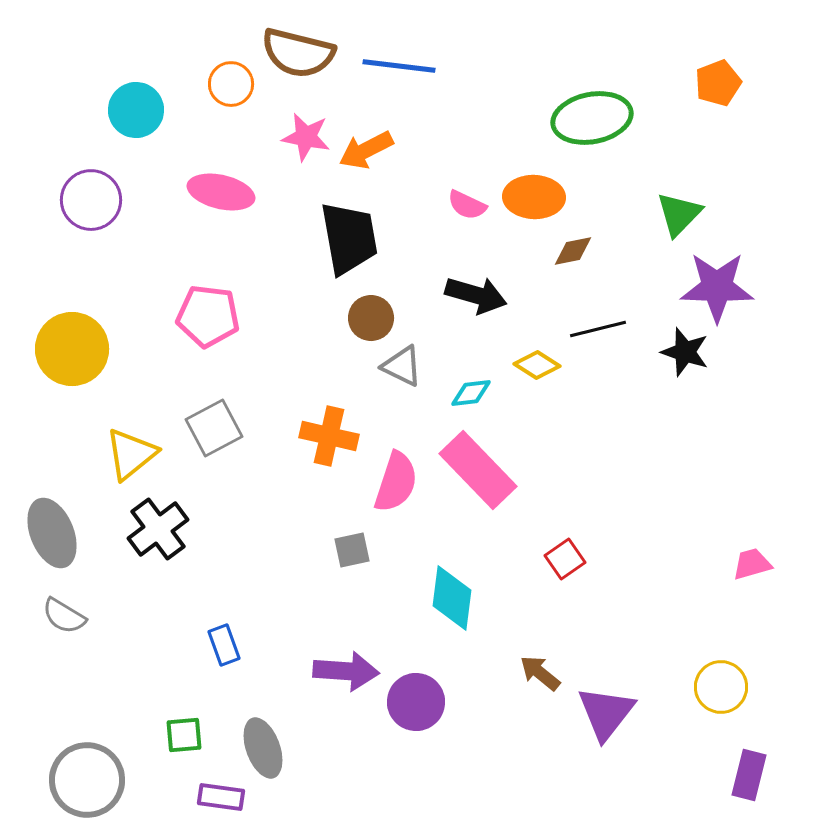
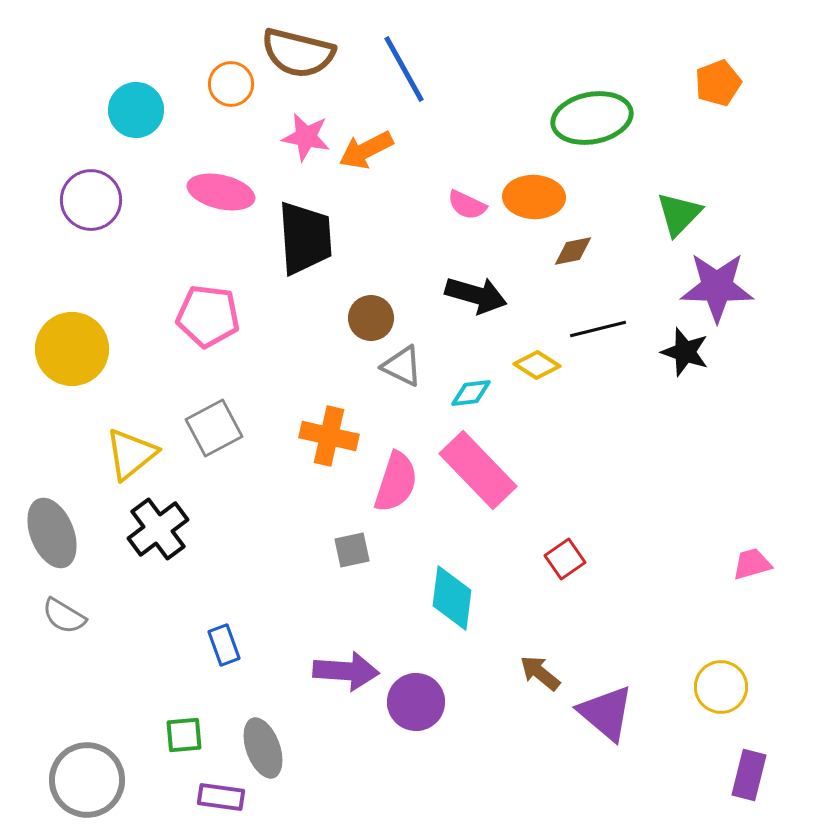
blue line at (399, 66): moved 5 px right, 3 px down; rotated 54 degrees clockwise
black trapezoid at (349, 238): moved 44 px left; rotated 6 degrees clockwise
purple triangle at (606, 713): rotated 28 degrees counterclockwise
